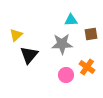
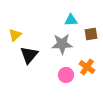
yellow triangle: moved 1 px left
